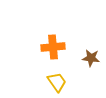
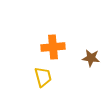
yellow trapezoid: moved 14 px left, 5 px up; rotated 20 degrees clockwise
